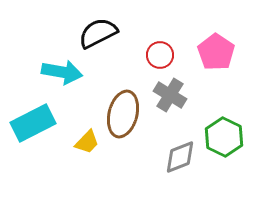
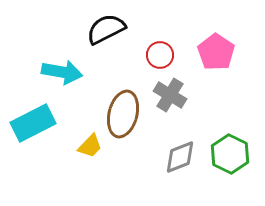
black semicircle: moved 8 px right, 4 px up
green hexagon: moved 6 px right, 17 px down
yellow trapezoid: moved 3 px right, 4 px down
